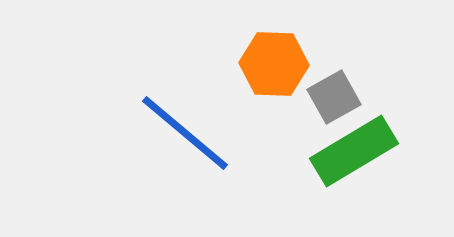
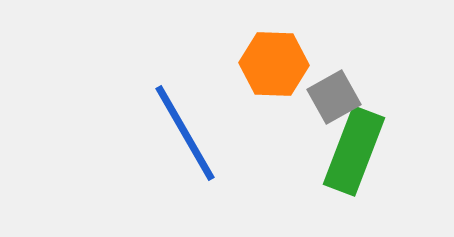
blue line: rotated 20 degrees clockwise
green rectangle: rotated 38 degrees counterclockwise
